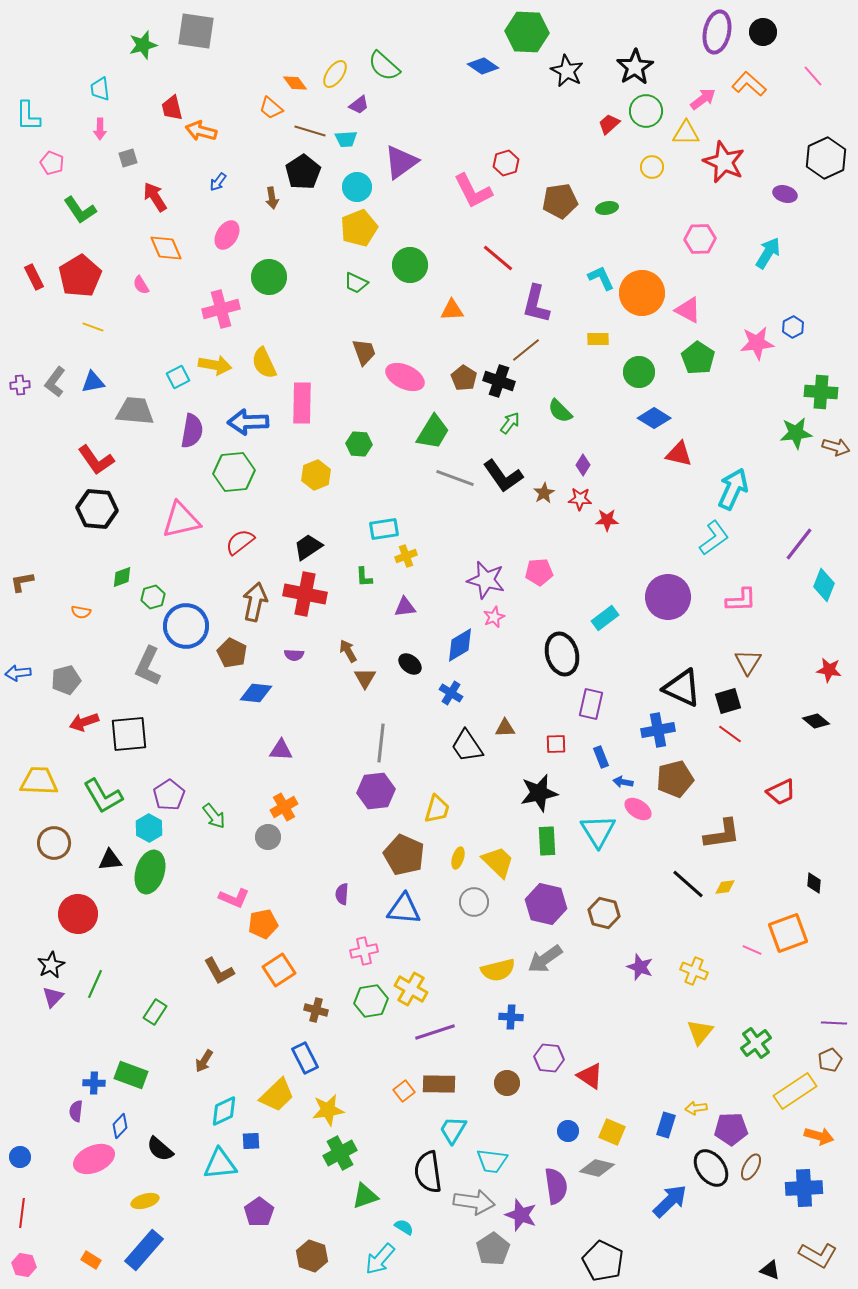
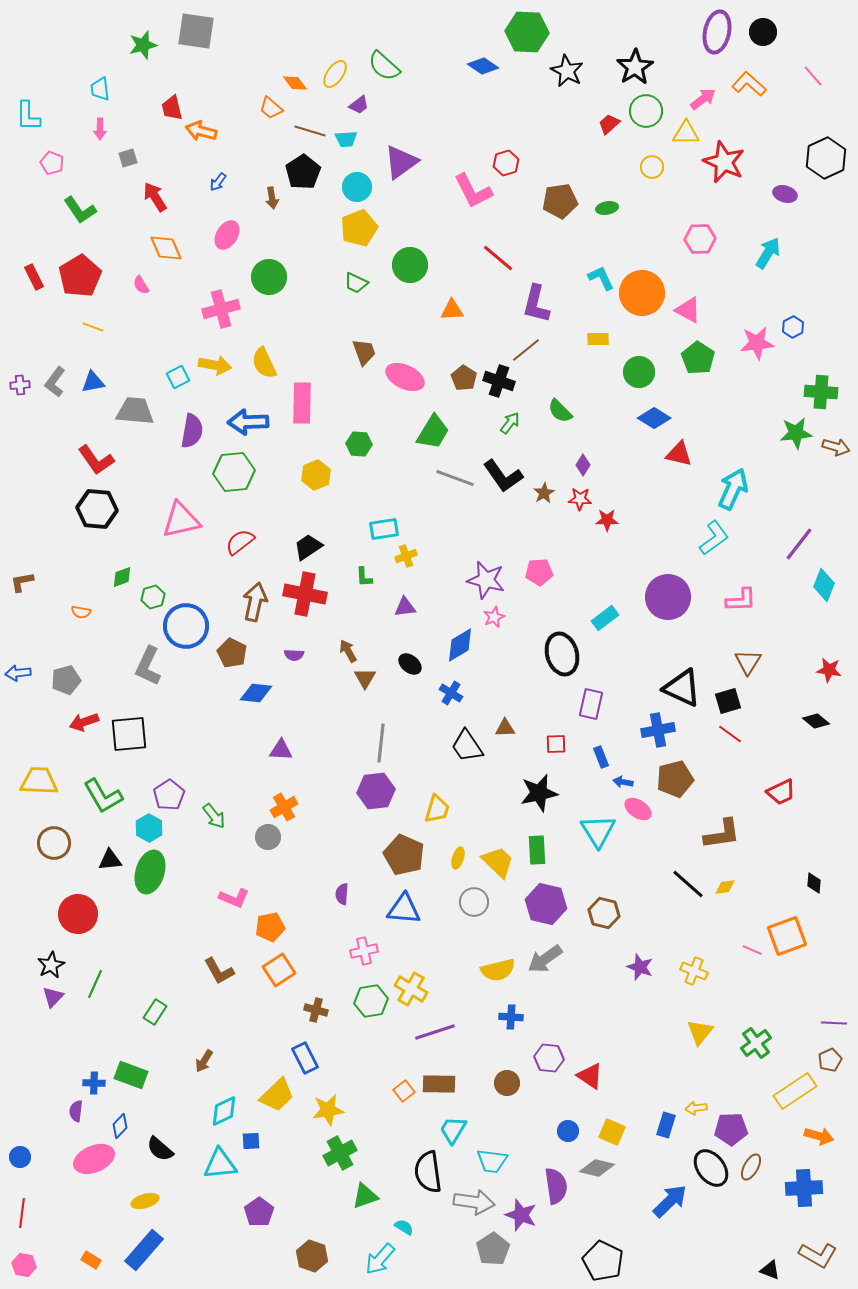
green rectangle at (547, 841): moved 10 px left, 9 px down
orange pentagon at (263, 924): moved 7 px right, 3 px down
orange square at (788, 933): moved 1 px left, 3 px down
